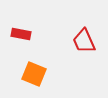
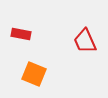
red trapezoid: moved 1 px right
